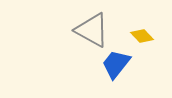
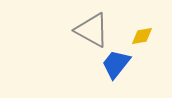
yellow diamond: rotated 55 degrees counterclockwise
